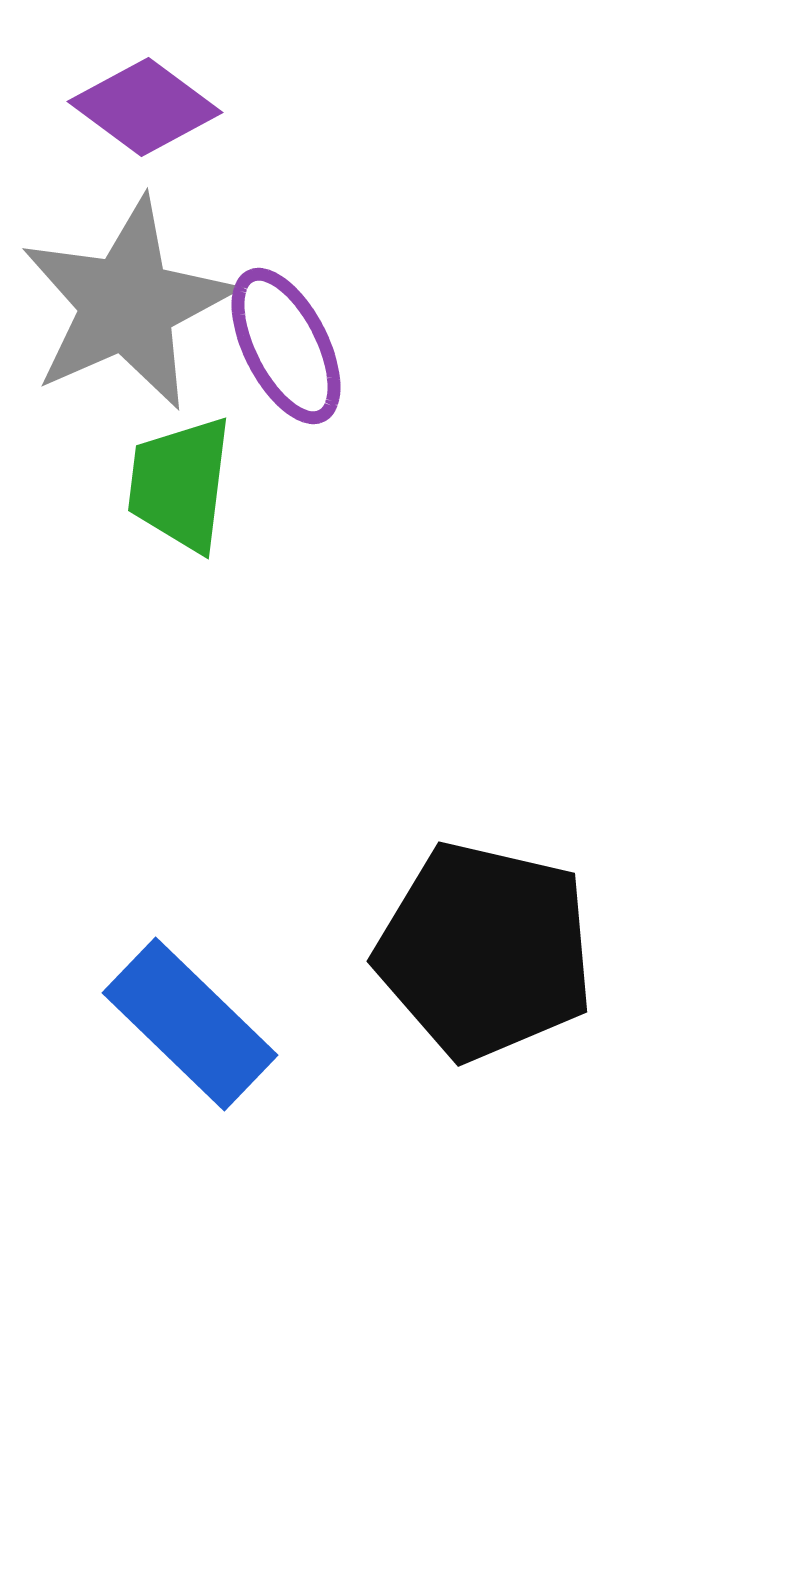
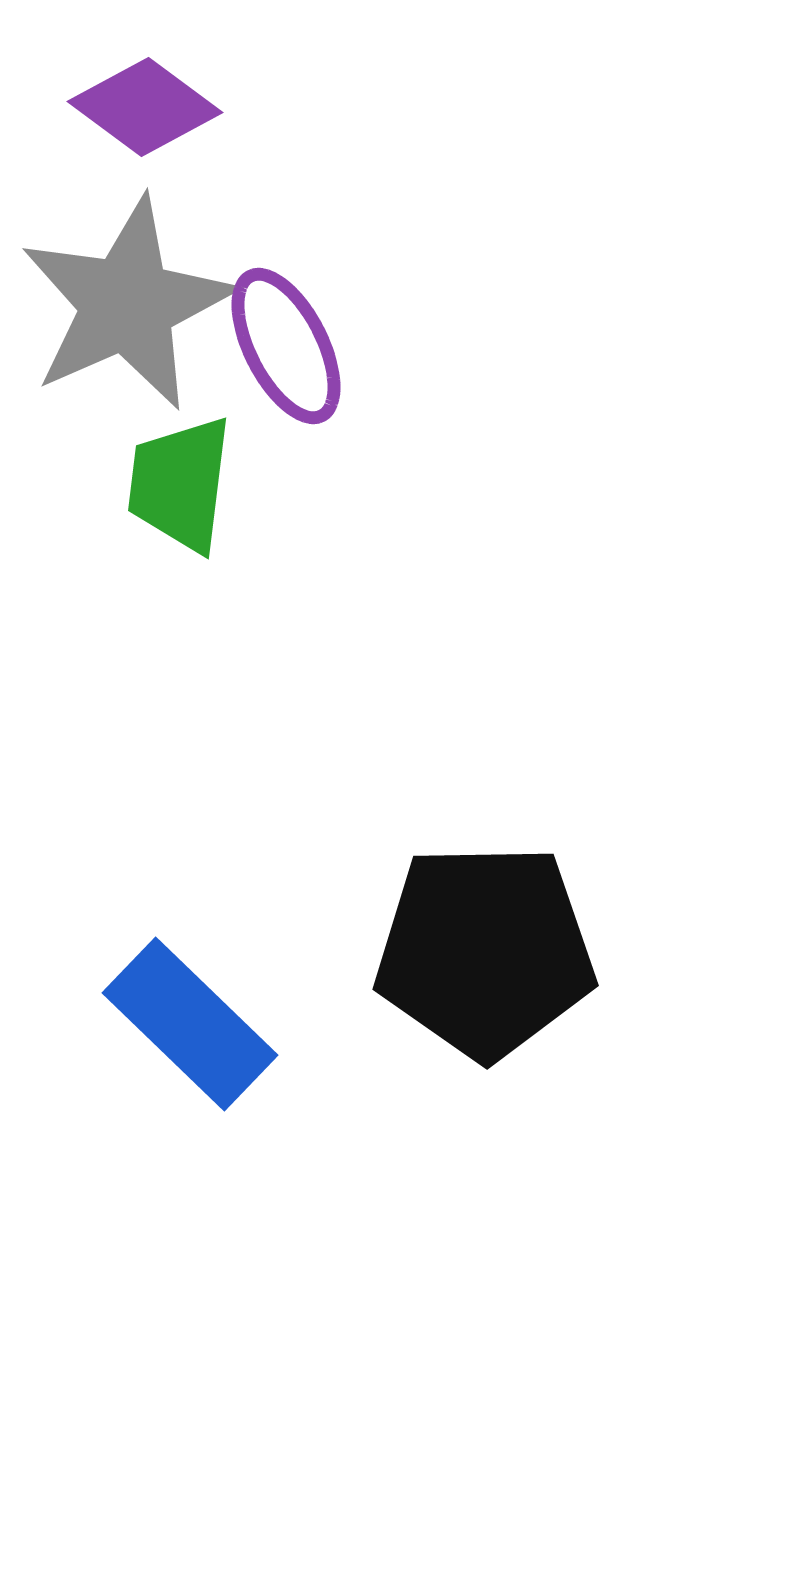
black pentagon: rotated 14 degrees counterclockwise
